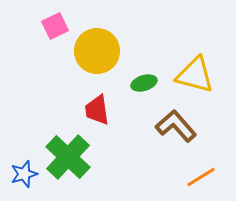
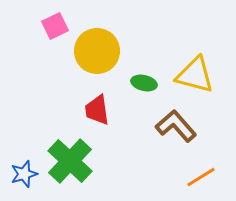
green ellipse: rotated 30 degrees clockwise
green cross: moved 2 px right, 4 px down
